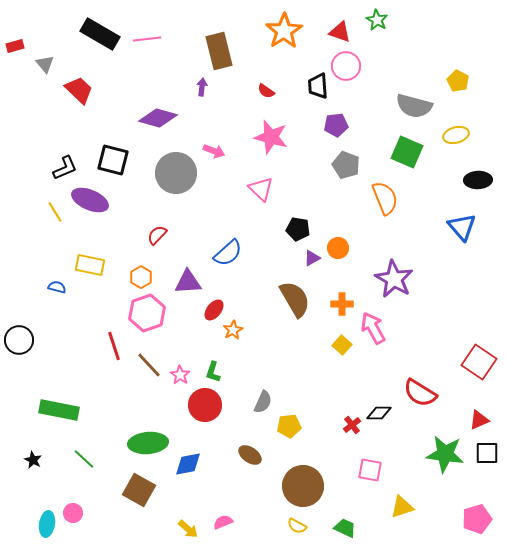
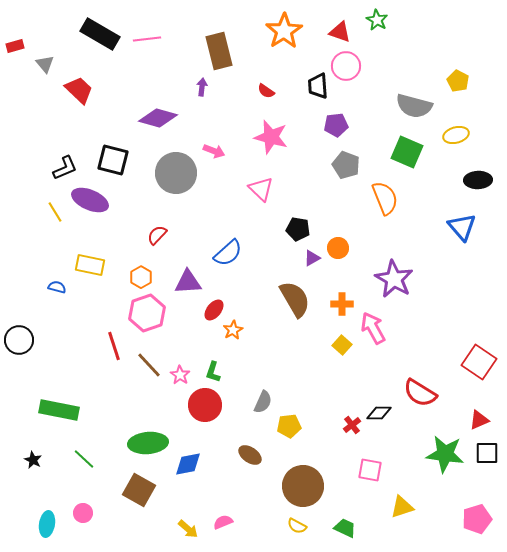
pink circle at (73, 513): moved 10 px right
